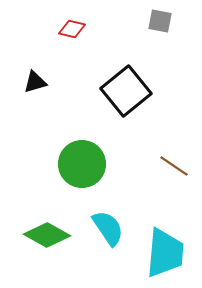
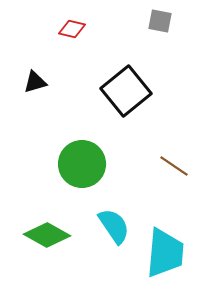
cyan semicircle: moved 6 px right, 2 px up
